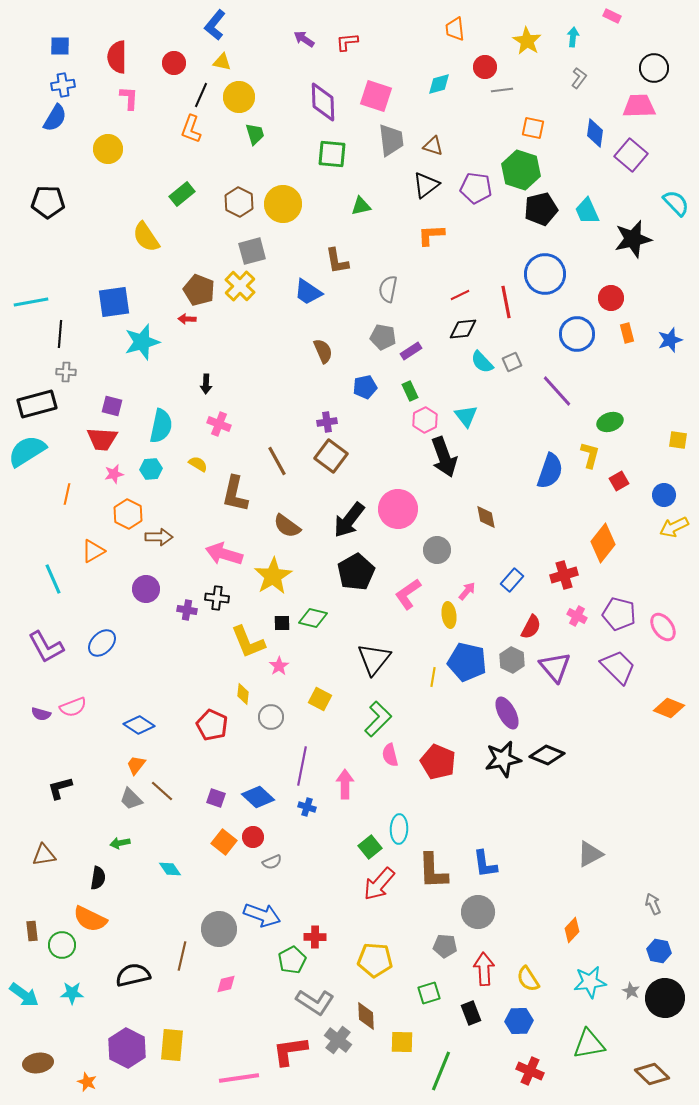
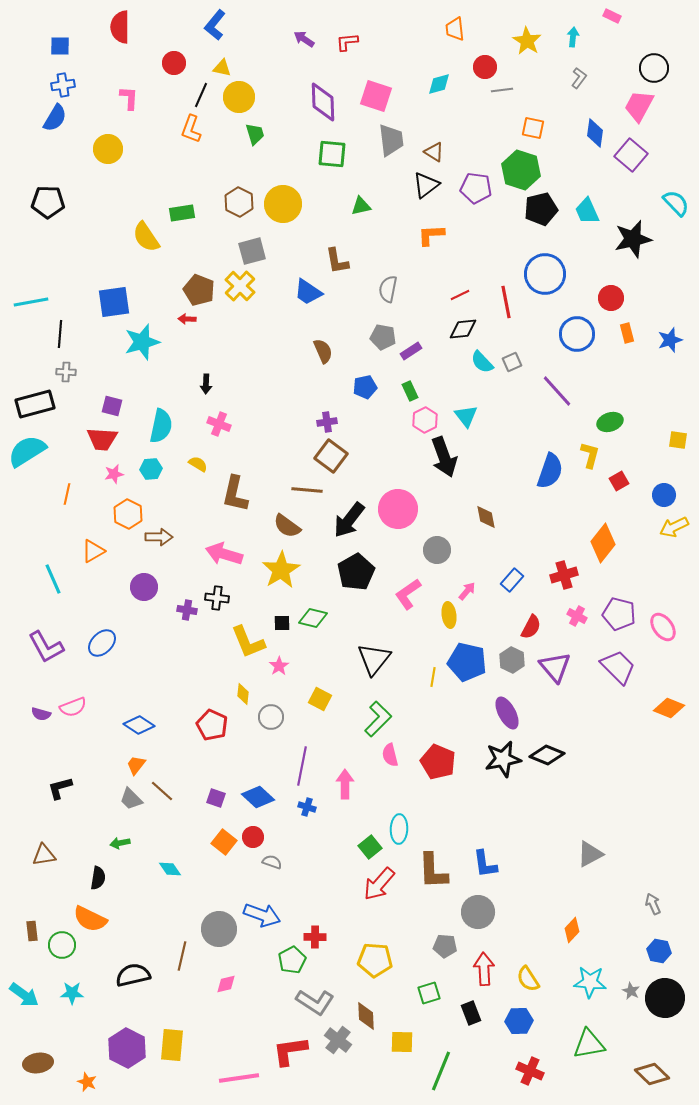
red semicircle at (117, 57): moved 3 px right, 30 px up
yellow triangle at (222, 62): moved 6 px down
pink trapezoid at (639, 106): rotated 60 degrees counterclockwise
brown triangle at (433, 146): moved 1 px right, 6 px down; rotated 15 degrees clockwise
green rectangle at (182, 194): moved 19 px down; rotated 30 degrees clockwise
black rectangle at (37, 404): moved 2 px left
brown line at (277, 461): moved 30 px right, 29 px down; rotated 56 degrees counterclockwise
yellow star at (273, 576): moved 8 px right, 6 px up
purple circle at (146, 589): moved 2 px left, 2 px up
gray semicircle at (272, 862): rotated 138 degrees counterclockwise
cyan star at (590, 982): rotated 12 degrees clockwise
